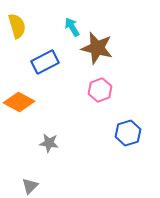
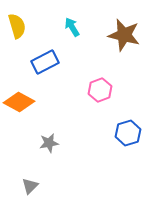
brown star: moved 27 px right, 13 px up
gray star: rotated 18 degrees counterclockwise
